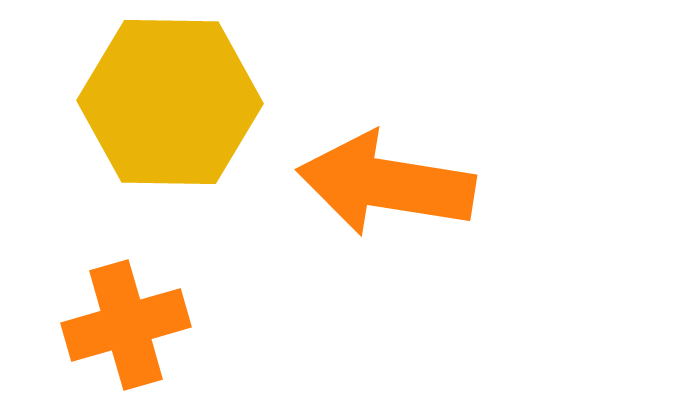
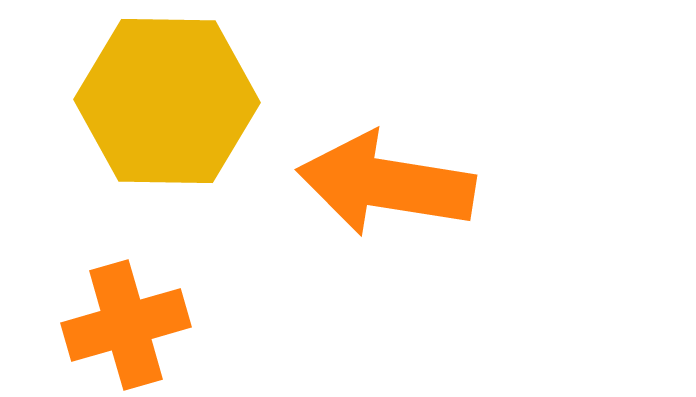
yellow hexagon: moved 3 px left, 1 px up
